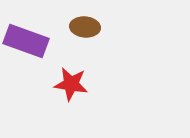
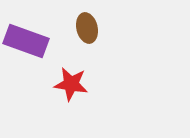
brown ellipse: moved 2 px right, 1 px down; rotated 72 degrees clockwise
